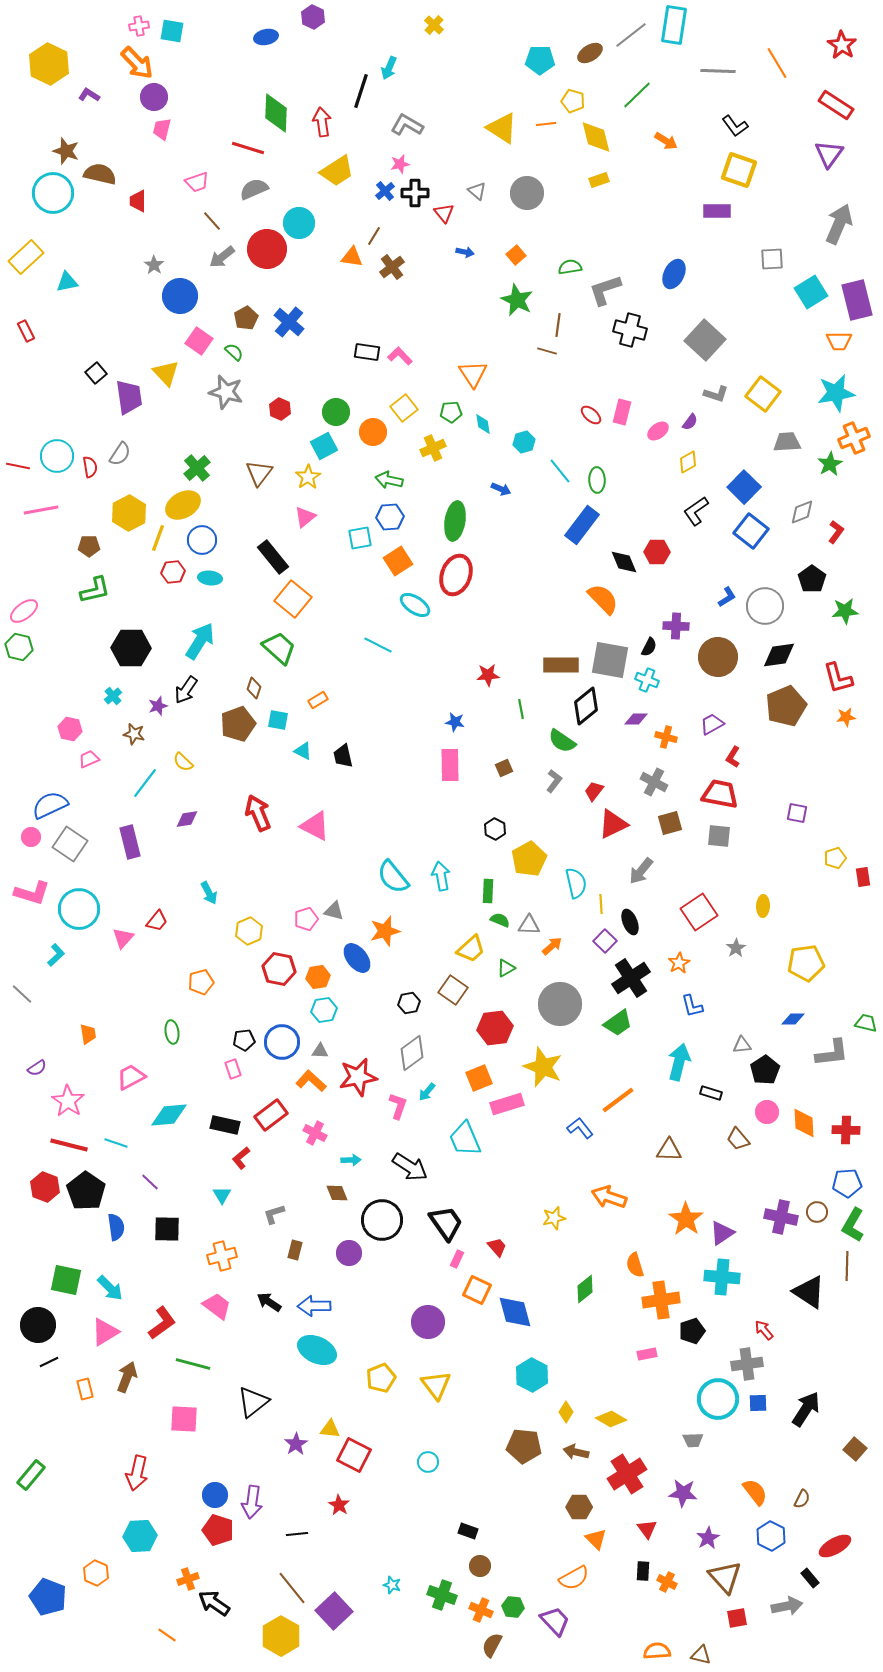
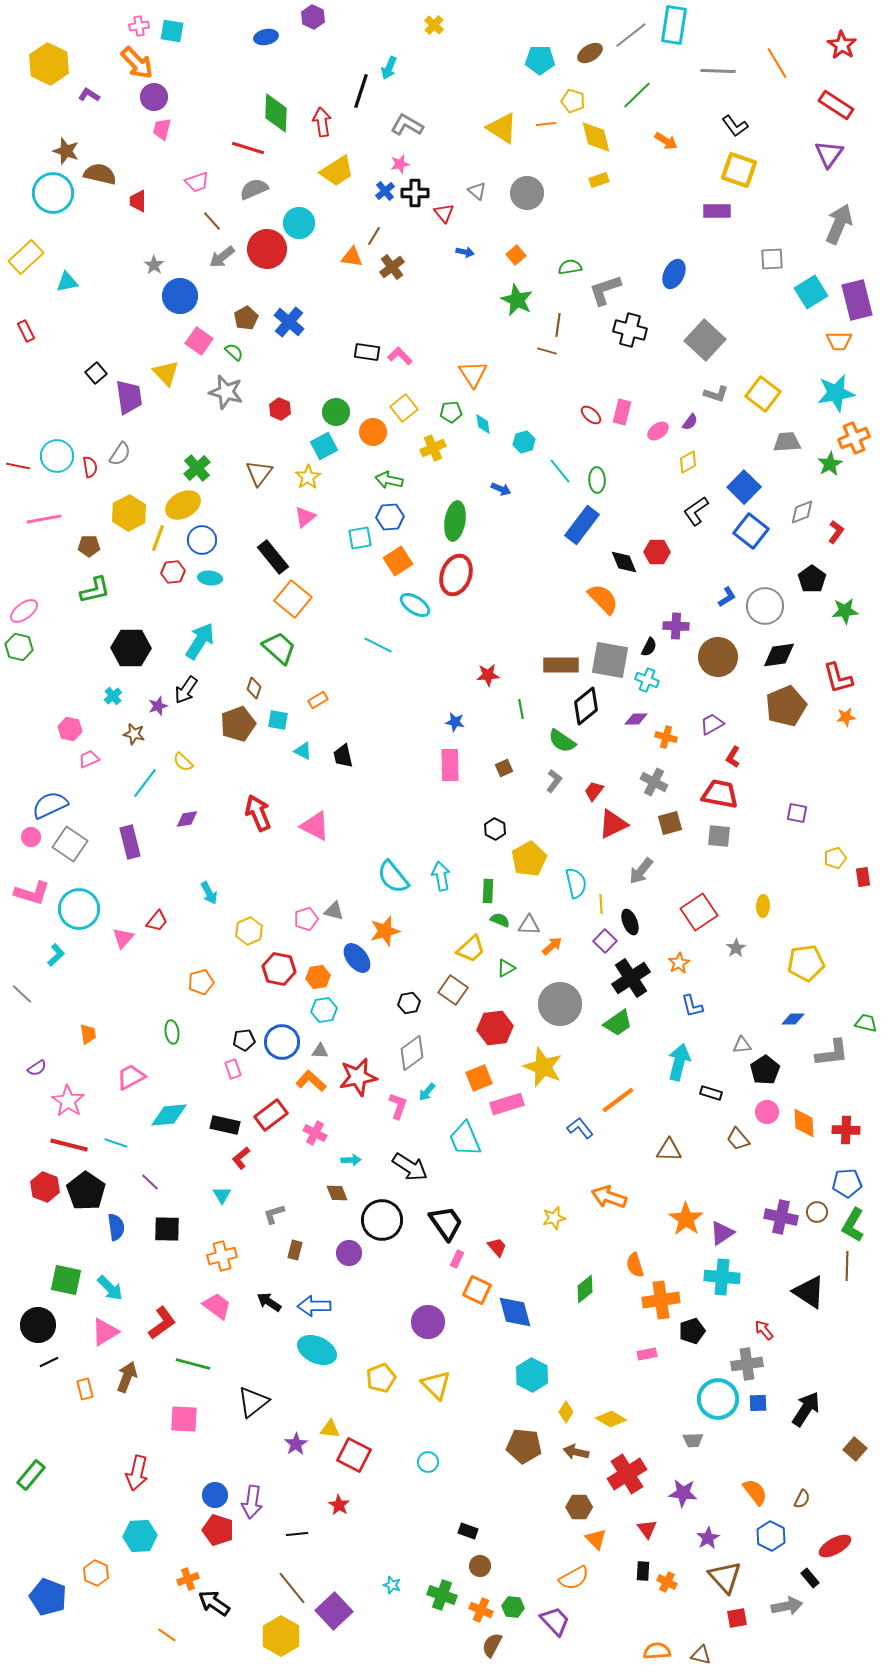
pink line at (41, 510): moved 3 px right, 9 px down
yellow triangle at (436, 1385): rotated 8 degrees counterclockwise
